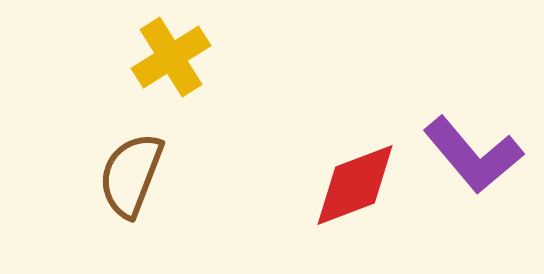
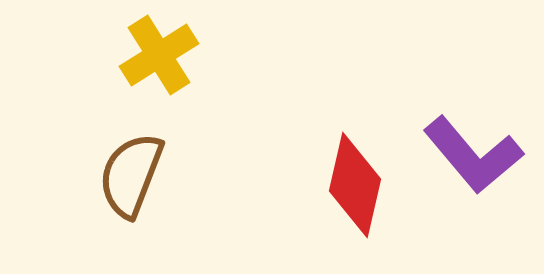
yellow cross: moved 12 px left, 2 px up
red diamond: rotated 56 degrees counterclockwise
